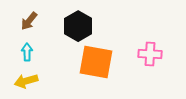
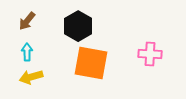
brown arrow: moved 2 px left
orange square: moved 5 px left, 1 px down
yellow arrow: moved 5 px right, 4 px up
